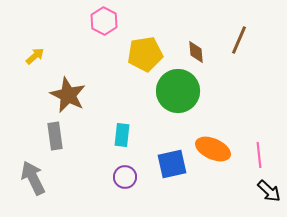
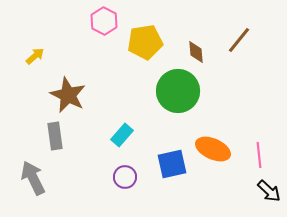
brown line: rotated 16 degrees clockwise
yellow pentagon: moved 12 px up
cyan rectangle: rotated 35 degrees clockwise
